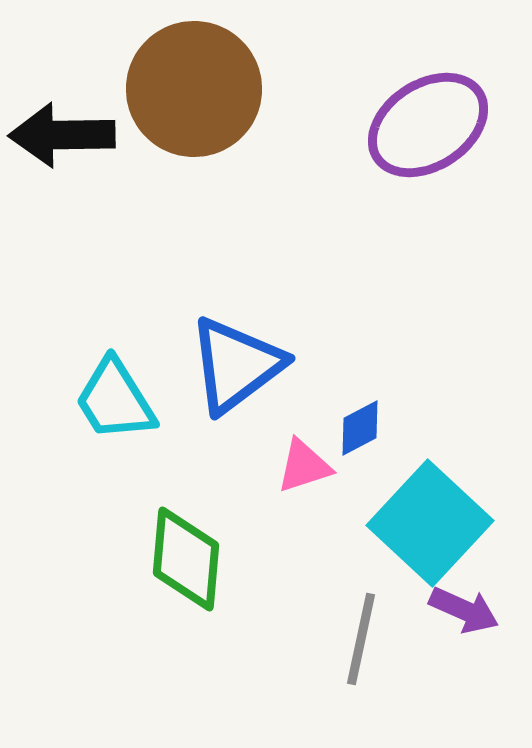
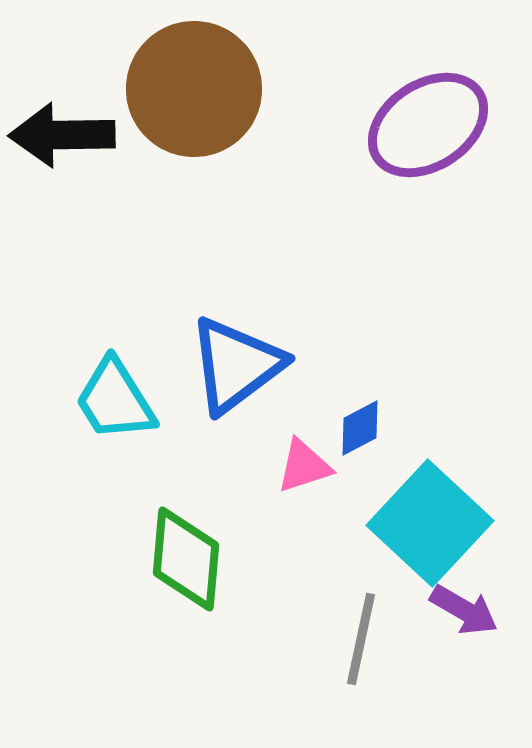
purple arrow: rotated 6 degrees clockwise
